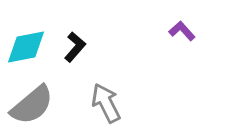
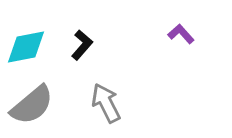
purple L-shape: moved 1 px left, 3 px down
black L-shape: moved 7 px right, 2 px up
